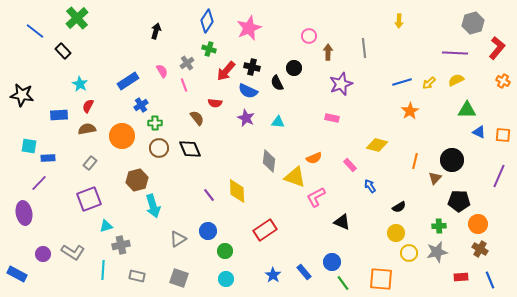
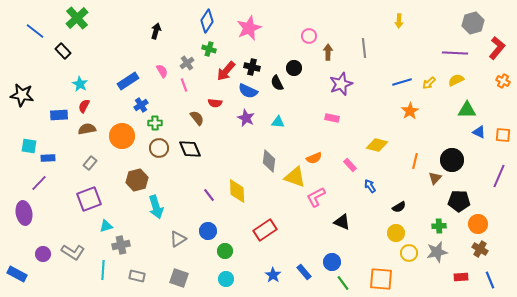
red semicircle at (88, 106): moved 4 px left
cyan arrow at (153, 206): moved 3 px right, 1 px down
